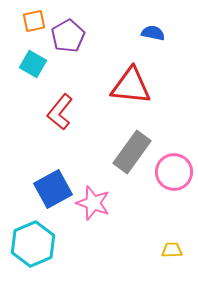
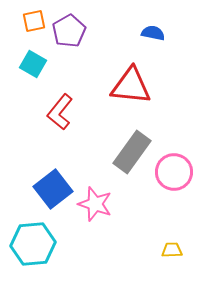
purple pentagon: moved 1 px right, 5 px up
blue square: rotated 9 degrees counterclockwise
pink star: moved 2 px right, 1 px down
cyan hexagon: rotated 18 degrees clockwise
